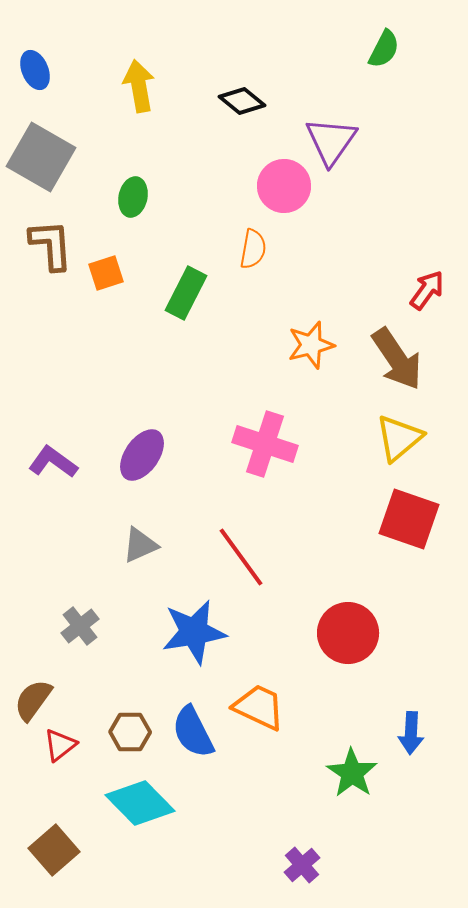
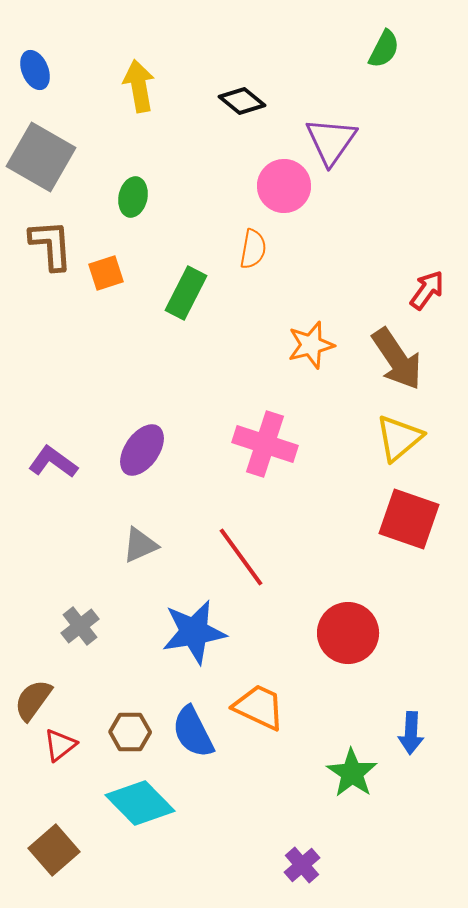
purple ellipse: moved 5 px up
